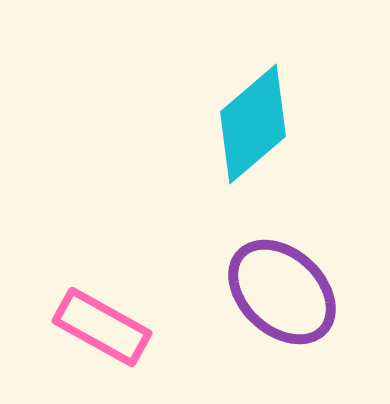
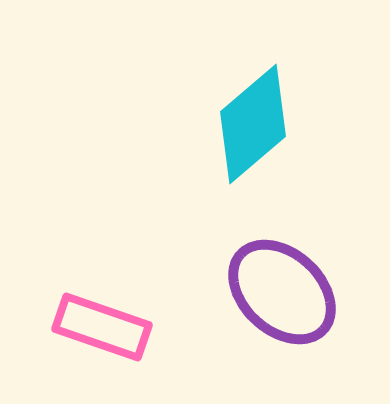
pink rectangle: rotated 10 degrees counterclockwise
